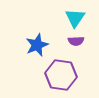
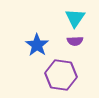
purple semicircle: moved 1 px left
blue star: rotated 15 degrees counterclockwise
